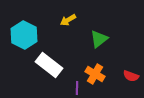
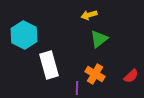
yellow arrow: moved 21 px right, 5 px up; rotated 14 degrees clockwise
white rectangle: rotated 36 degrees clockwise
red semicircle: rotated 63 degrees counterclockwise
